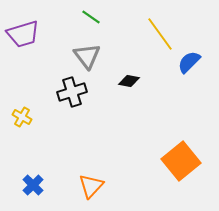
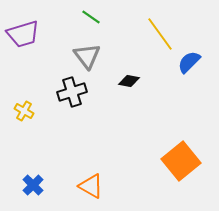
yellow cross: moved 2 px right, 6 px up
orange triangle: rotated 44 degrees counterclockwise
